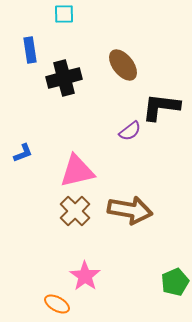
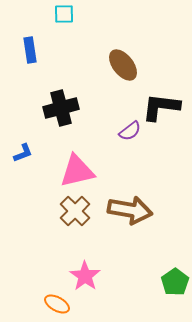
black cross: moved 3 px left, 30 px down
green pentagon: rotated 12 degrees counterclockwise
